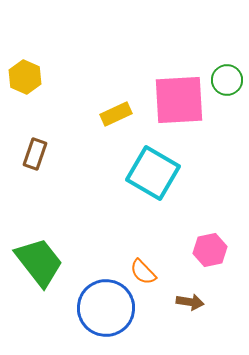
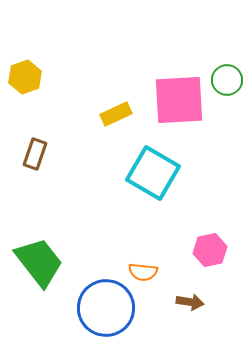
yellow hexagon: rotated 16 degrees clockwise
orange semicircle: rotated 40 degrees counterclockwise
